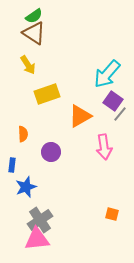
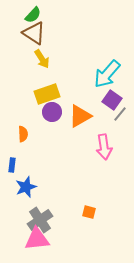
green semicircle: moved 1 px left, 1 px up; rotated 12 degrees counterclockwise
yellow arrow: moved 14 px right, 6 px up
purple square: moved 1 px left, 1 px up
purple circle: moved 1 px right, 40 px up
orange square: moved 23 px left, 2 px up
